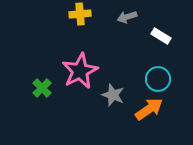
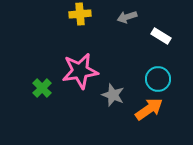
pink star: rotated 18 degrees clockwise
